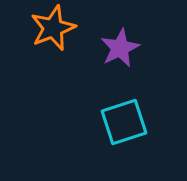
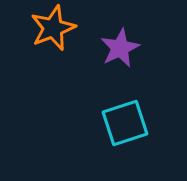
cyan square: moved 1 px right, 1 px down
